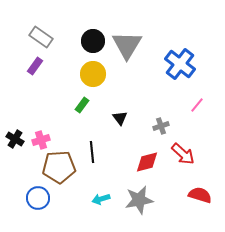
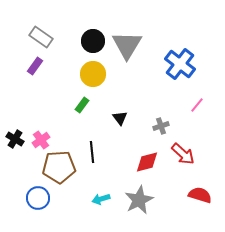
pink cross: rotated 18 degrees counterclockwise
gray star: rotated 16 degrees counterclockwise
